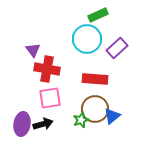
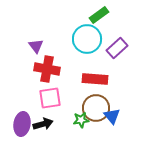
green rectangle: moved 1 px right; rotated 12 degrees counterclockwise
purple triangle: moved 3 px right, 4 px up
brown circle: moved 1 px right, 1 px up
blue triangle: rotated 30 degrees counterclockwise
green star: rotated 14 degrees clockwise
